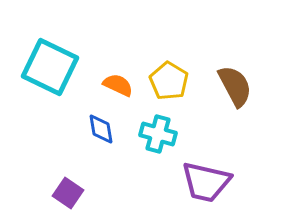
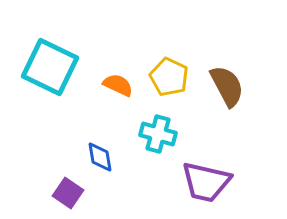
yellow pentagon: moved 4 px up; rotated 6 degrees counterclockwise
brown semicircle: moved 8 px left
blue diamond: moved 1 px left, 28 px down
